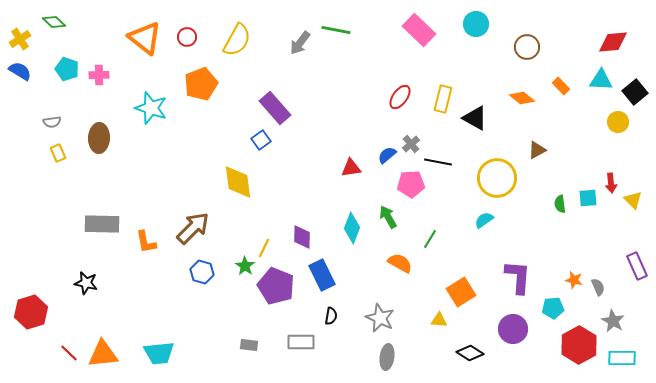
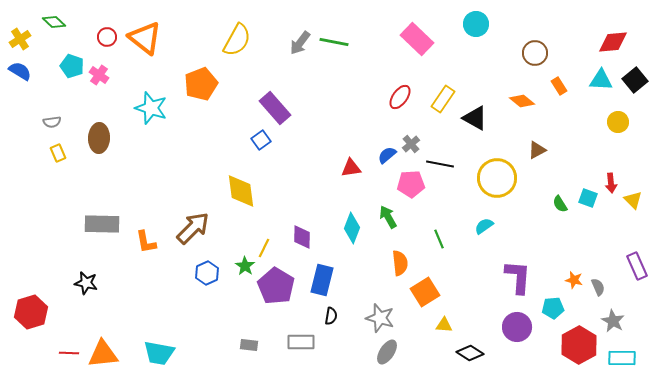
green line at (336, 30): moved 2 px left, 12 px down
pink rectangle at (419, 30): moved 2 px left, 9 px down
red circle at (187, 37): moved 80 px left
brown circle at (527, 47): moved 8 px right, 6 px down
cyan pentagon at (67, 69): moved 5 px right, 3 px up
pink cross at (99, 75): rotated 36 degrees clockwise
orange rectangle at (561, 86): moved 2 px left; rotated 12 degrees clockwise
black square at (635, 92): moved 12 px up
orange diamond at (522, 98): moved 3 px down
yellow rectangle at (443, 99): rotated 20 degrees clockwise
black line at (438, 162): moved 2 px right, 2 px down
yellow diamond at (238, 182): moved 3 px right, 9 px down
cyan square at (588, 198): rotated 24 degrees clockwise
green semicircle at (560, 204): rotated 24 degrees counterclockwise
cyan semicircle at (484, 220): moved 6 px down
green line at (430, 239): moved 9 px right; rotated 54 degrees counterclockwise
orange semicircle at (400, 263): rotated 55 degrees clockwise
blue hexagon at (202, 272): moved 5 px right, 1 px down; rotated 20 degrees clockwise
blue rectangle at (322, 275): moved 5 px down; rotated 40 degrees clockwise
purple pentagon at (276, 286): rotated 9 degrees clockwise
orange square at (461, 292): moved 36 px left
gray star at (380, 318): rotated 8 degrees counterclockwise
yellow triangle at (439, 320): moved 5 px right, 5 px down
purple circle at (513, 329): moved 4 px right, 2 px up
red line at (69, 353): rotated 42 degrees counterclockwise
cyan trapezoid at (159, 353): rotated 16 degrees clockwise
gray ellipse at (387, 357): moved 5 px up; rotated 25 degrees clockwise
